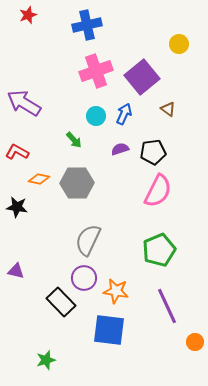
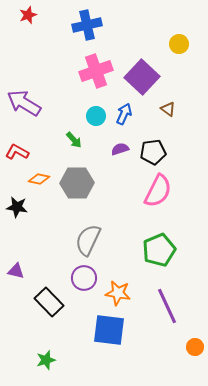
purple square: rotated 8 degrees counterclockwise
orange star: moved 2 px right, 2 px down
black rectangle: moved 12 px left
orange circle: moved 5 px down
